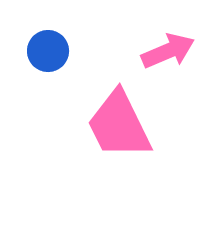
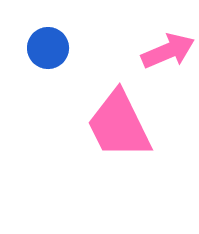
blue circle: moved 3 px up
